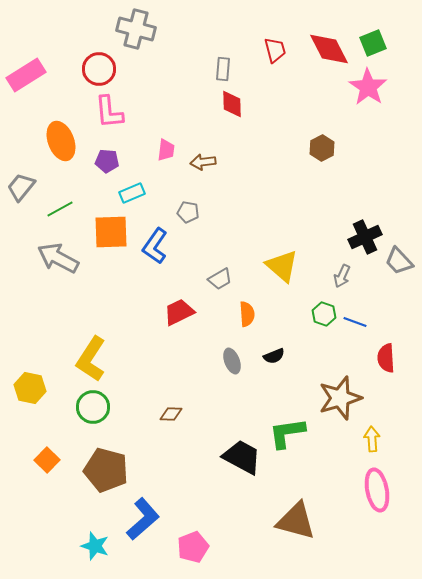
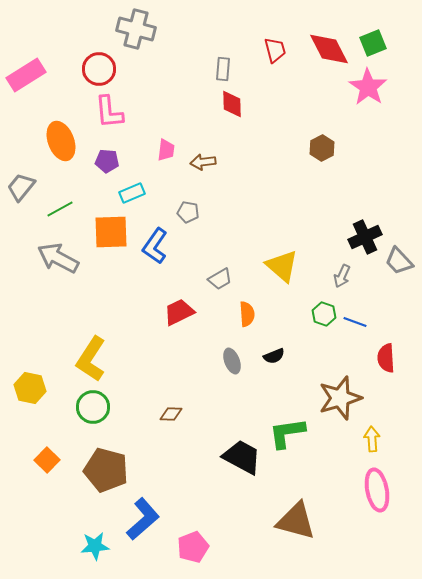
cyan star at (95, 546): rotated 24 degrees counterclockwise
